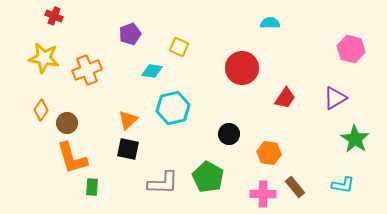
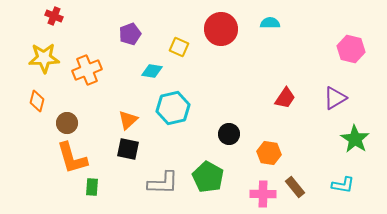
yellow star: rotated 12 degrees counterclockwise
red circle: moved 21 px left, 39 px up
orange diamond: moved 4 px left, 9 px up; rotated 20 degrees counterclockwise
